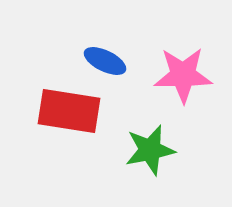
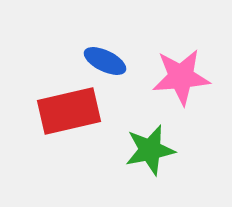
pink star: moved 2 px left, 2 px down; rotated 4 degrees counterclockwise
red rectangle: rotated 22 degrees counterclockwise
